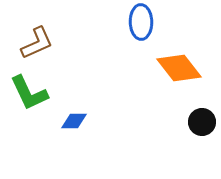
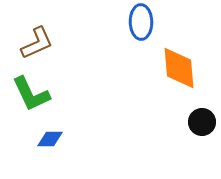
orange diamond: rotated 33 degrees clockwise
green L-shape: moved 2 px right, 1 px down
blue diamond: moved 24 px left, 18 px down
